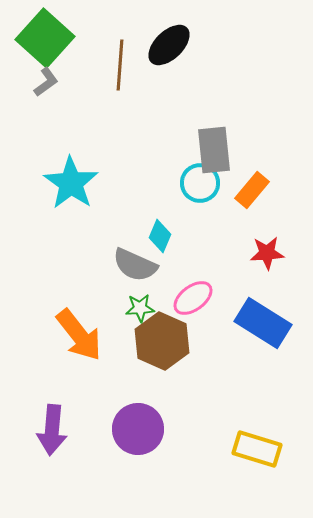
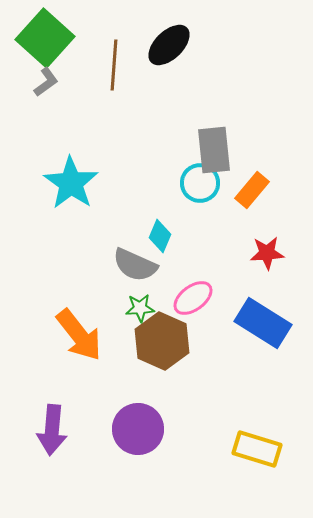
brown line: moved 6 px left
